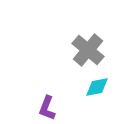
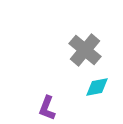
gray cross: moved 3 px left
